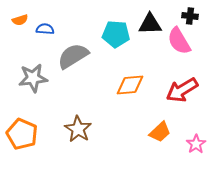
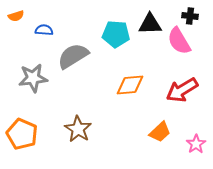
orange semicircle: moved 4 px left, 4 px up
blue semicircle: moved 1 px left, 1 px down
